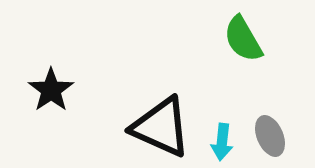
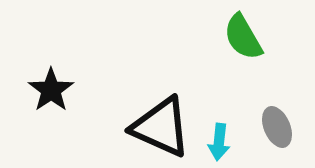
green semicircle: moved 2 px up
gray ellipse: moved 7 px right, 9 px up
cyan arrow: moved 3 px left
